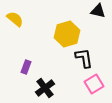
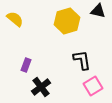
yellow hexagon: moved 13 px up
black L-shape: moved 2 px left, 2 px down
purple rectangle: moved 2 px up
pink square: moved 1 px left, 2 px down
black cross: moved 4 px left, 1 px up
